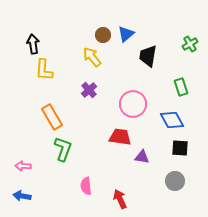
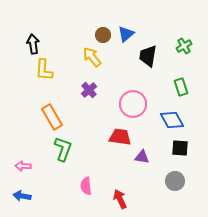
green cross: moved 6 px left, 2 px down
